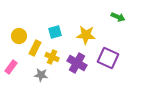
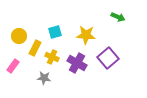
purple square: rotated 25 degrees clockwise
pink rectangle: moved 2 px right, 1 px up
gray star: moved 3 px right, 3 px down
